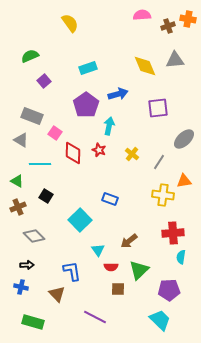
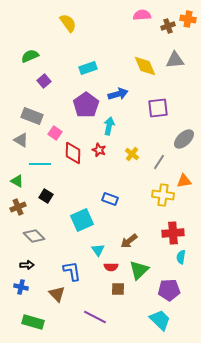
yellow semicircle at (70, 23): moved 2 px left
cyan square at (80, 220): moved 2 px right; rotated 20 degrees clockwise
